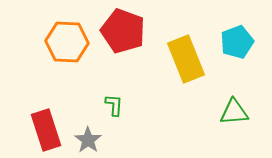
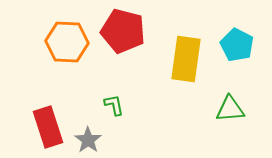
red pentagon: rotated 6 degrees counterclockwise
cyan pentagon: moved 3 px down; rotated 24 degrees counterclockwise
yellow rectangle: rotated 30 degrees clockwise
green L-shape: rotated 15 degrees counterclockwise
green triangle: moved 4 px left, 3 px up
red rectangle: moved 2 px right, 3 px up
